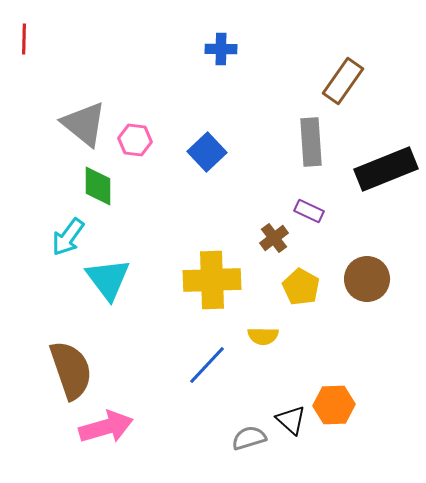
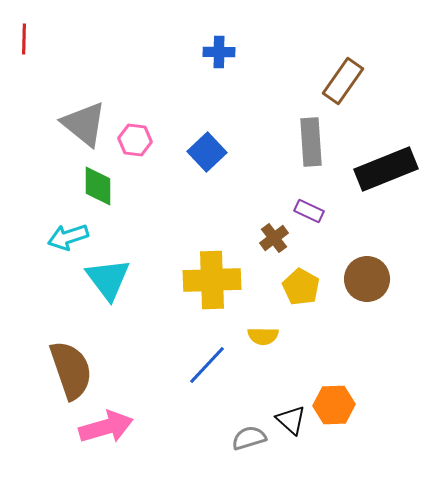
blue cross: moved 2 px left, 3 px down
cyan arrow: rotated 36 degrees clockwise
